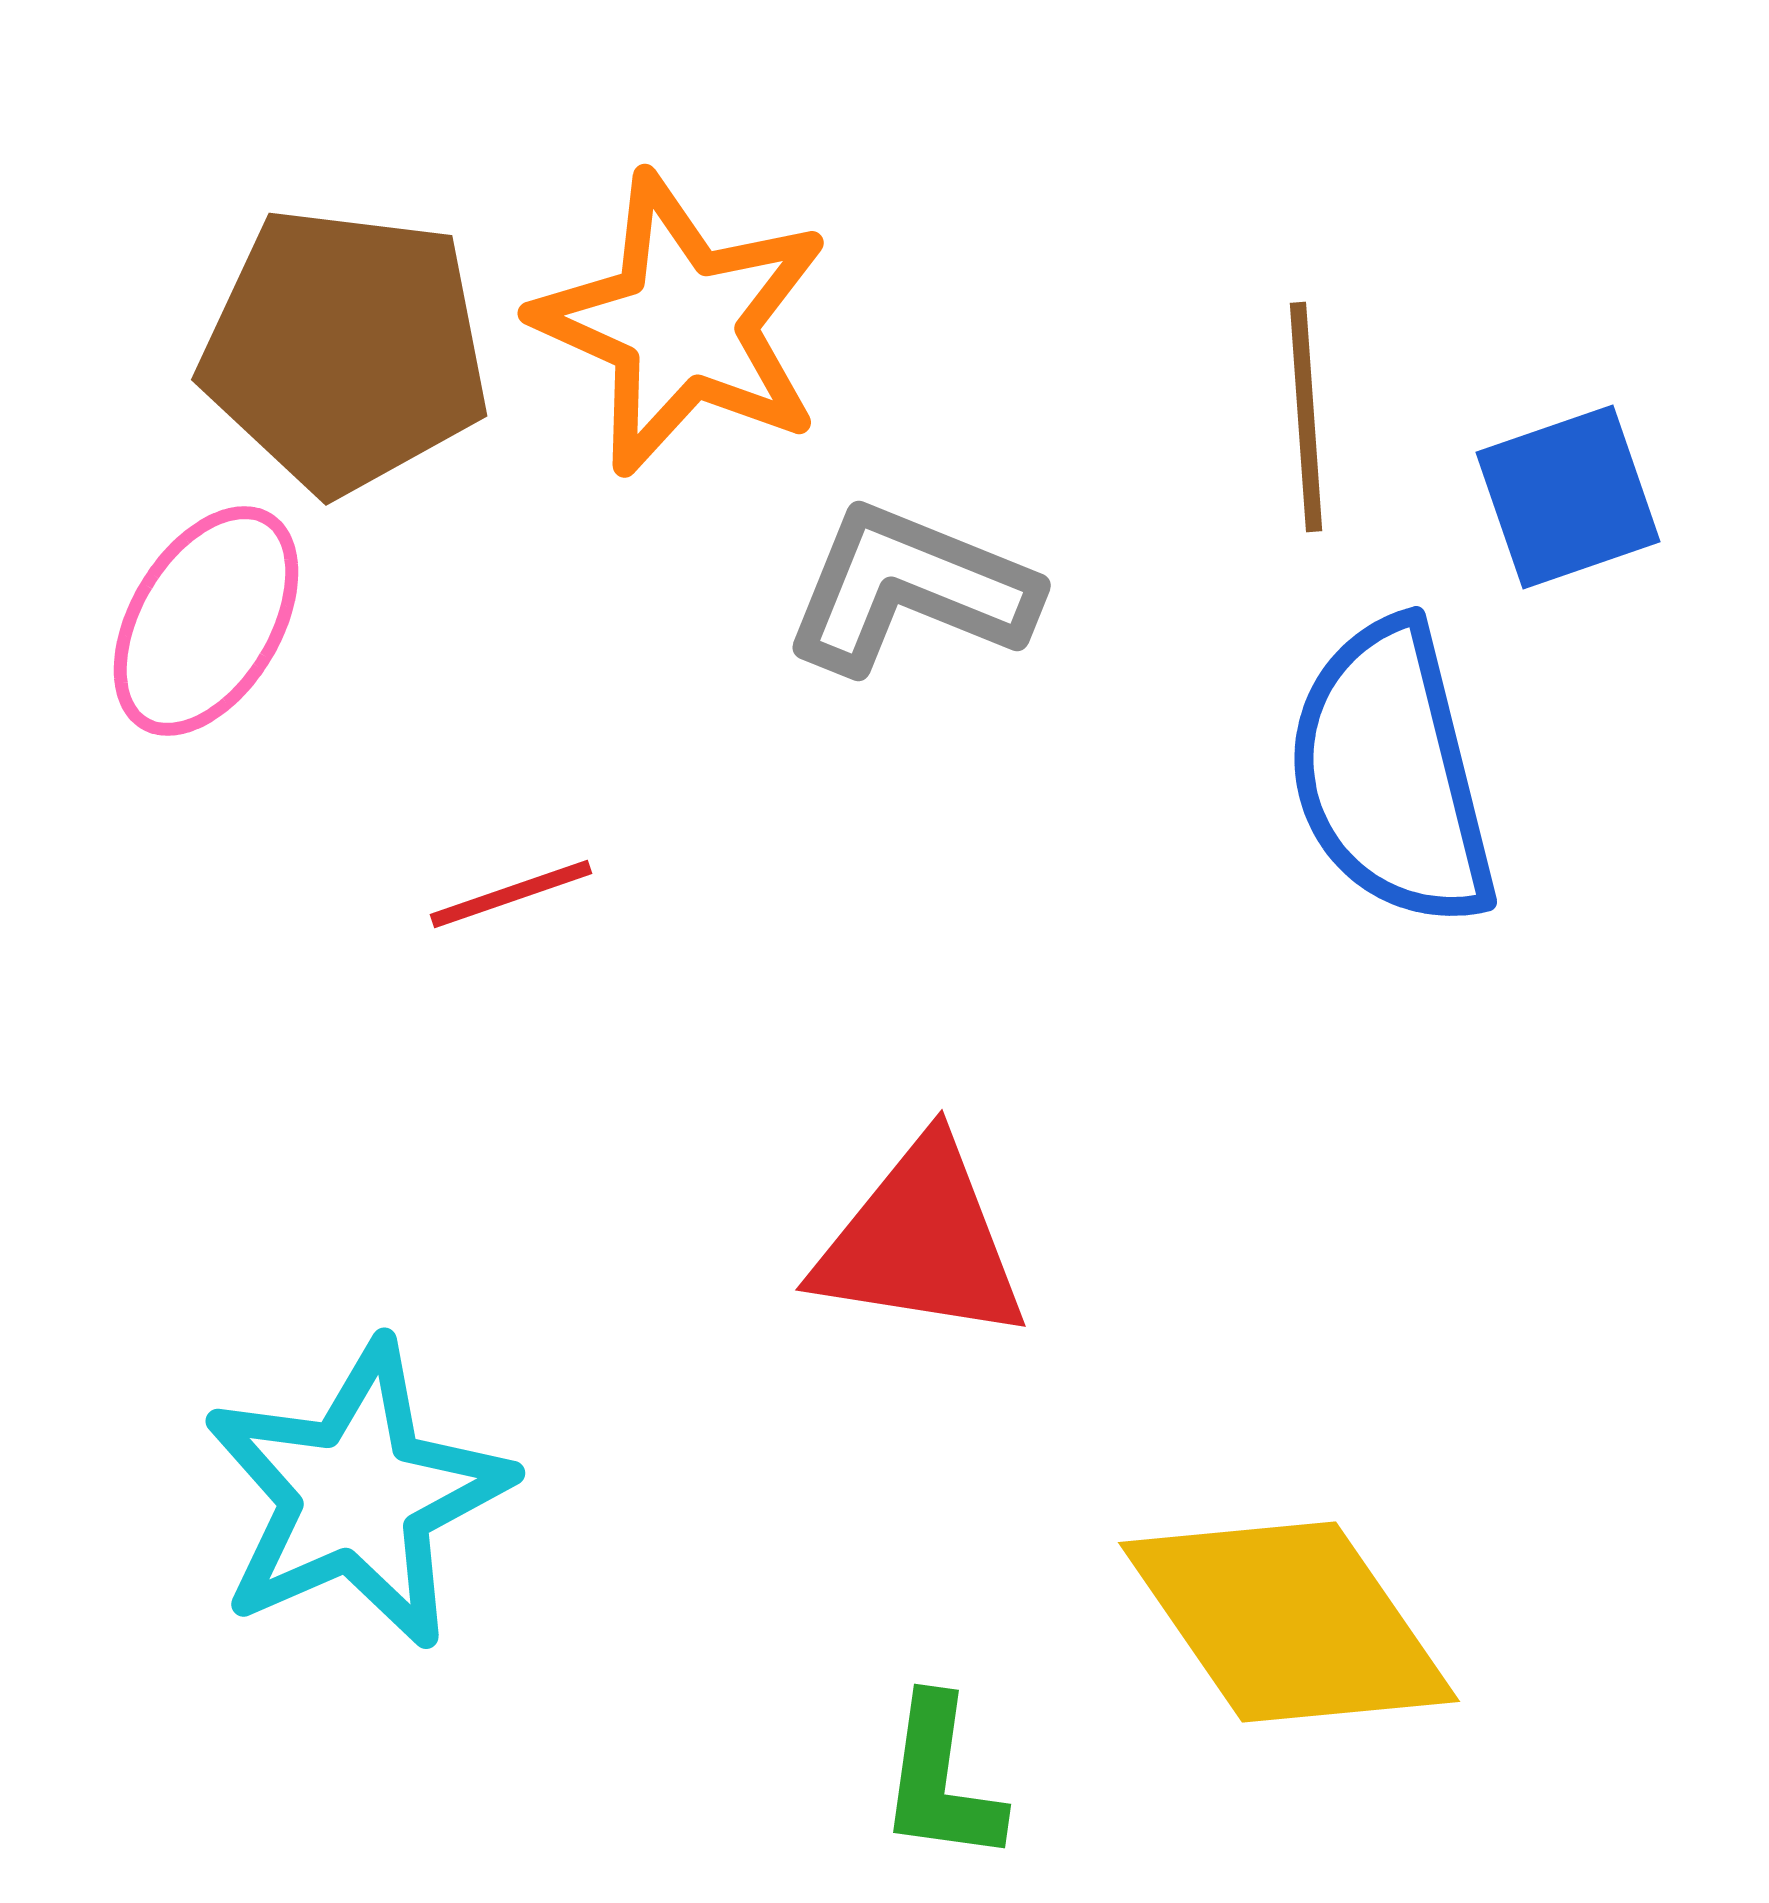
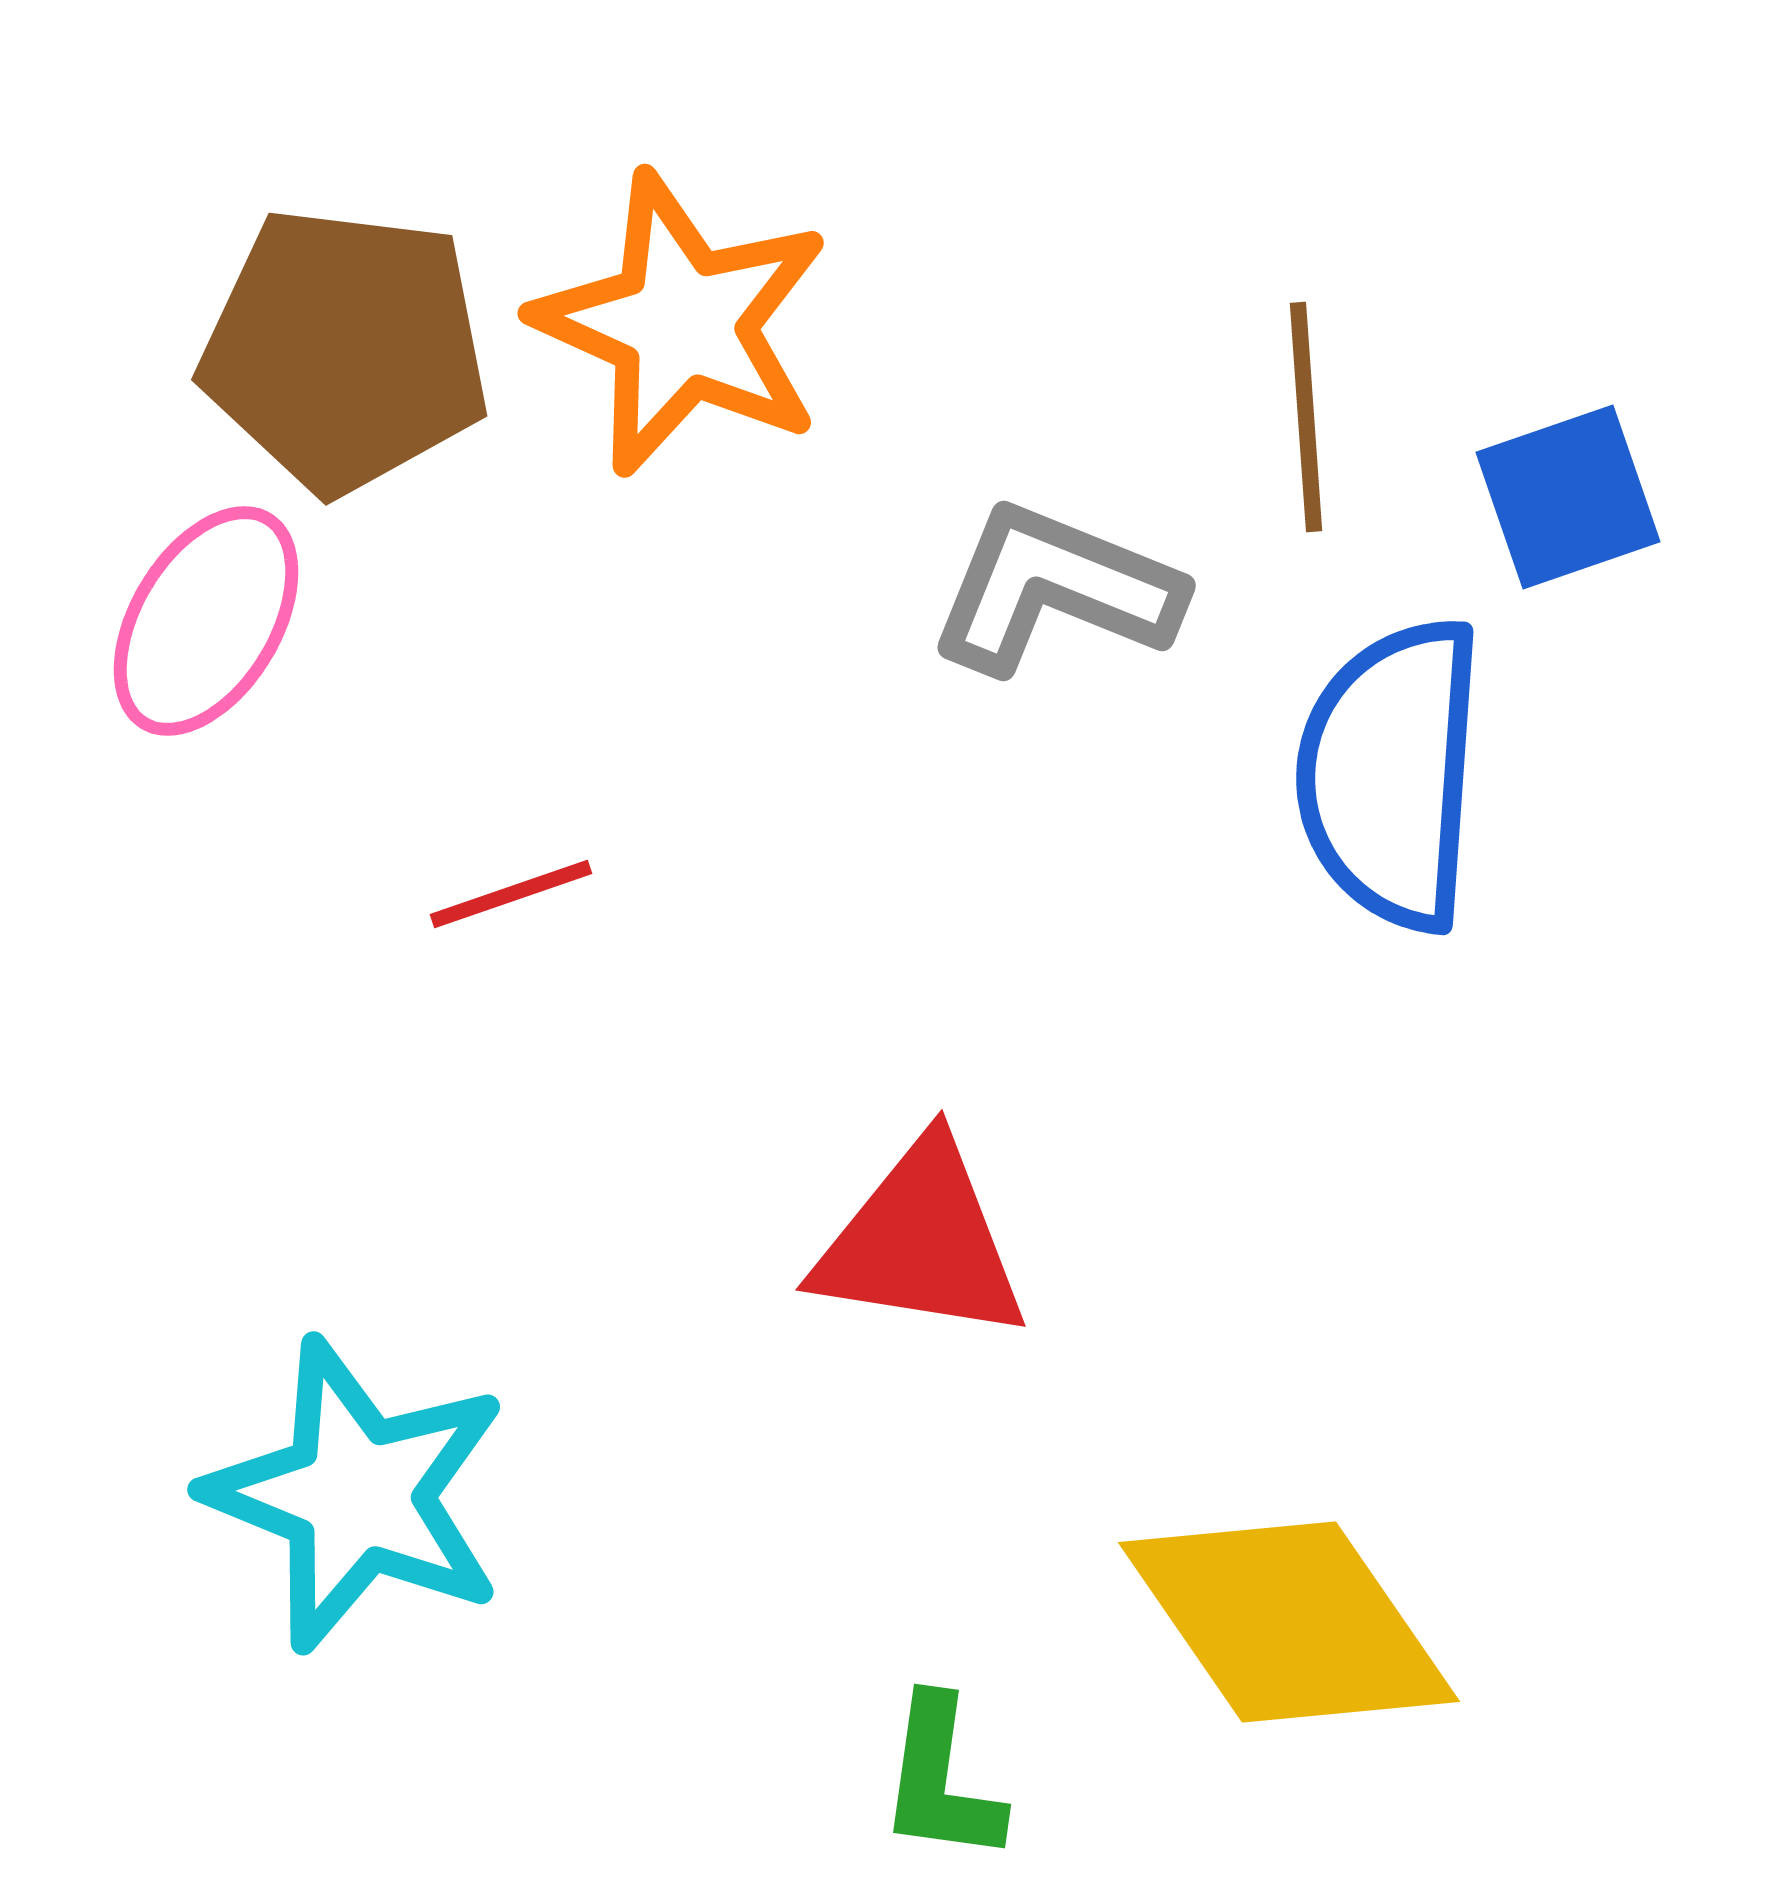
gray L-shape: moved 145 px right
blue semicircle: rotated 18 degrees clockwise
cyan star: rotated 26 degrees counterclockwise
